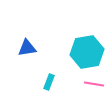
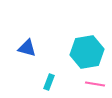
blue triangle: rotated 24 degrees clockwise
pink line: moved 1 px right
